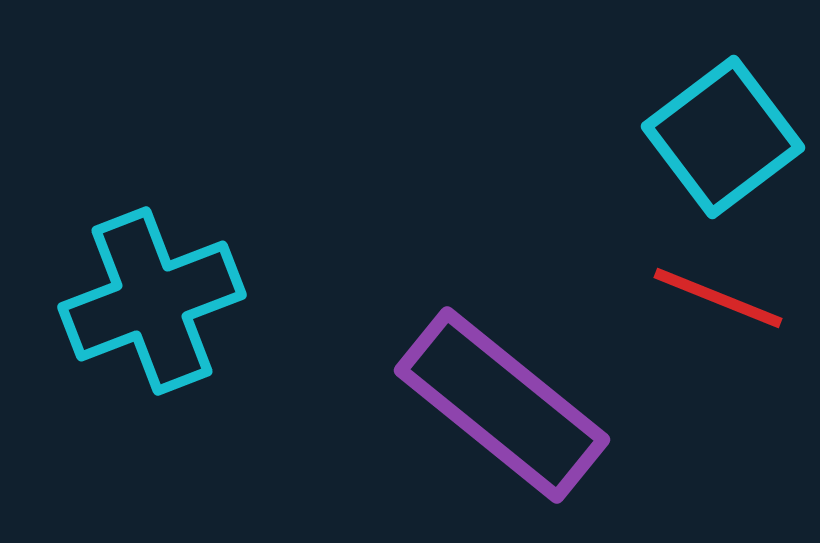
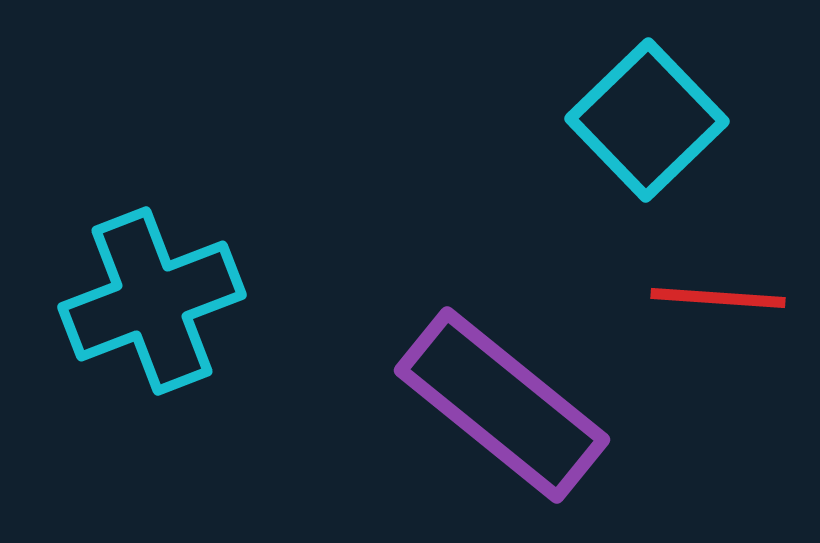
cyan square: moved 76 px left, 17 px up; rotated 7 degrees counterclockwise
red line: rotated 18 degrees counterclockwise
